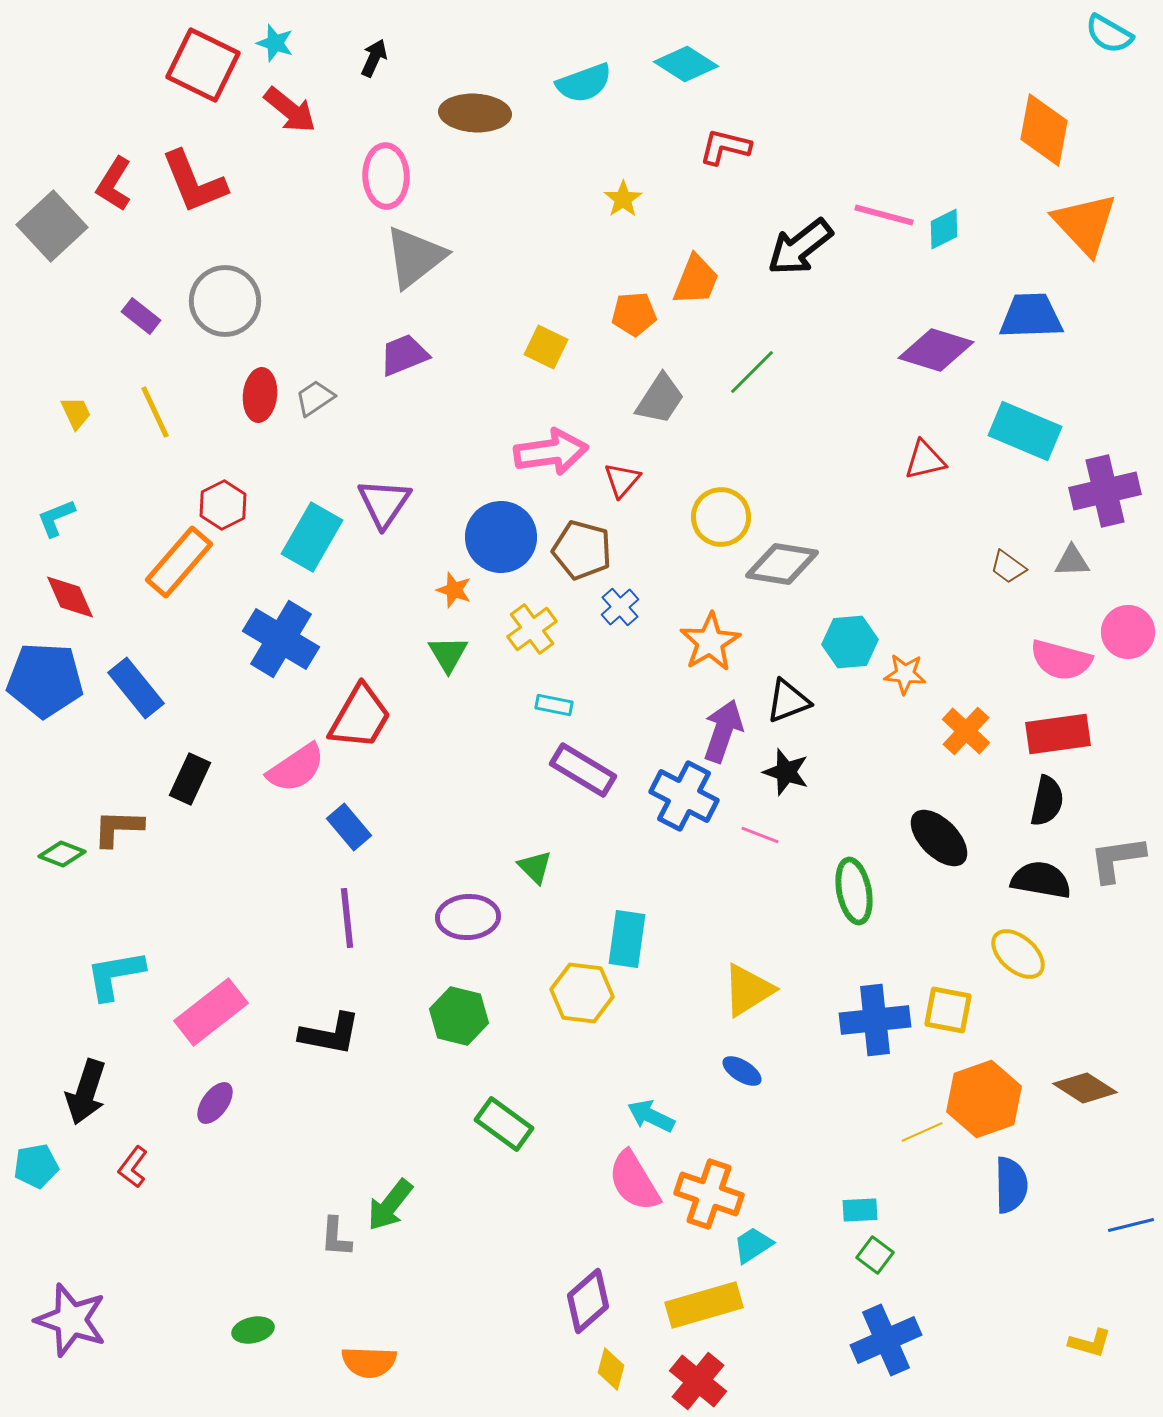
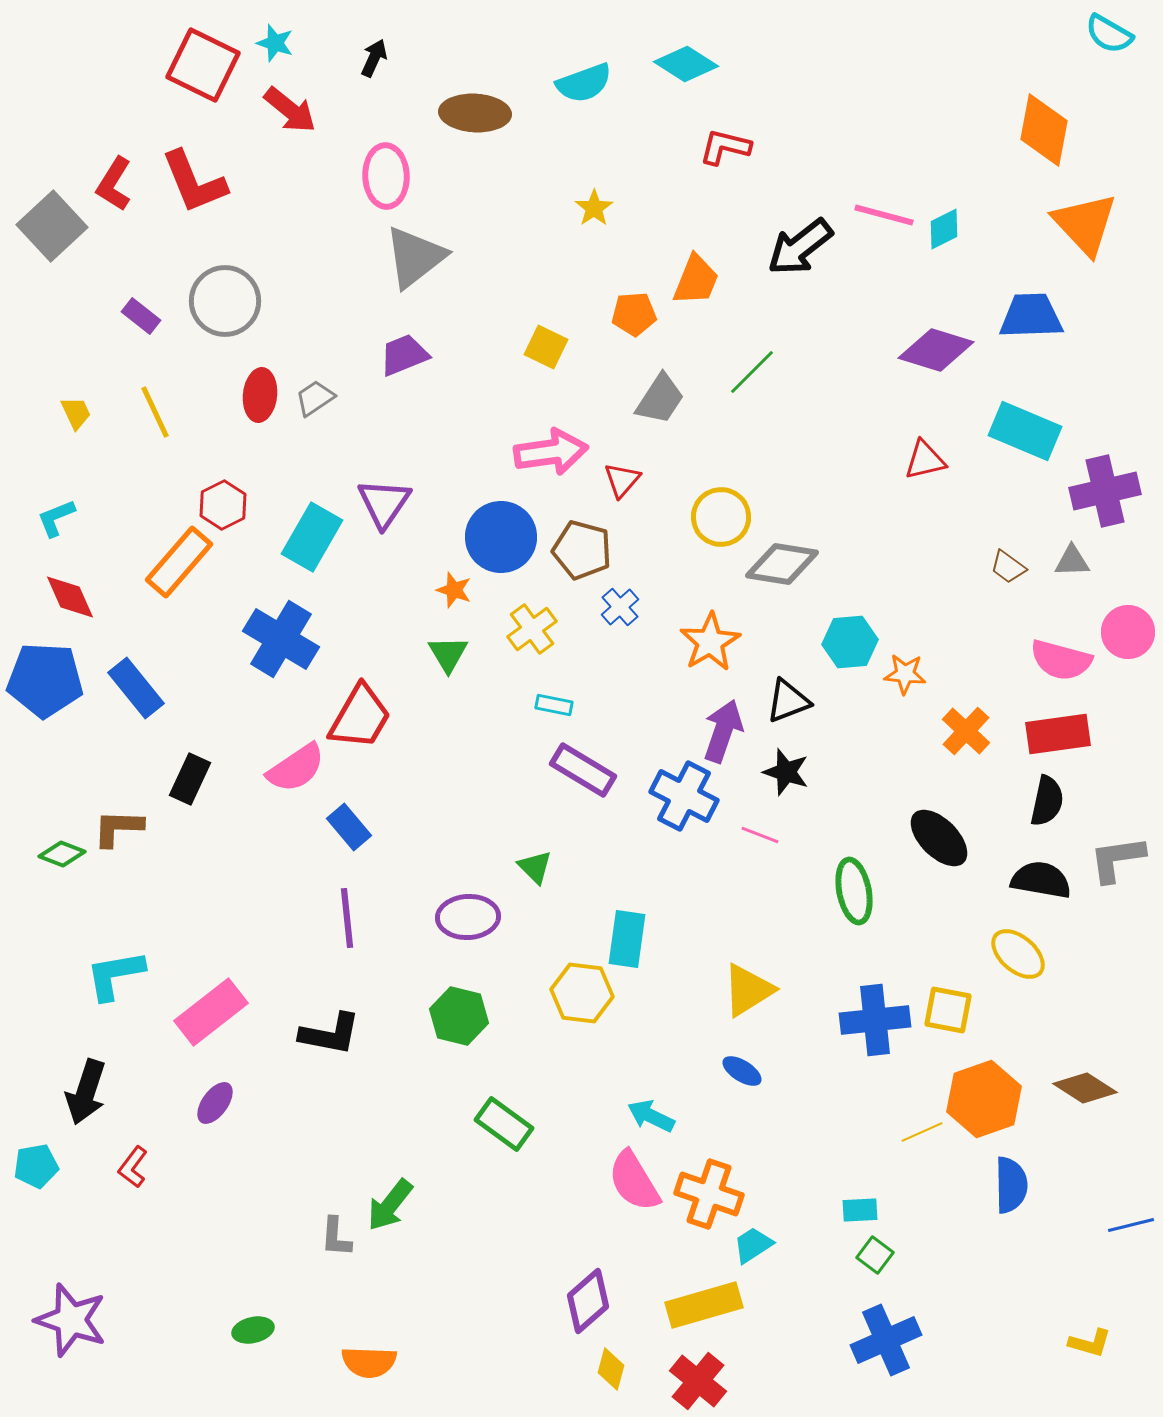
yellow star at (623, 199): moved 29 px left, 9 px down
